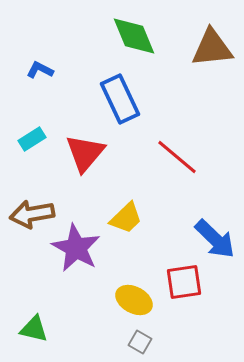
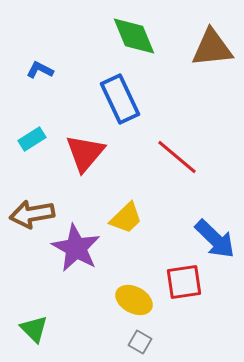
green triangle: rotated 32 degrees clockwise
